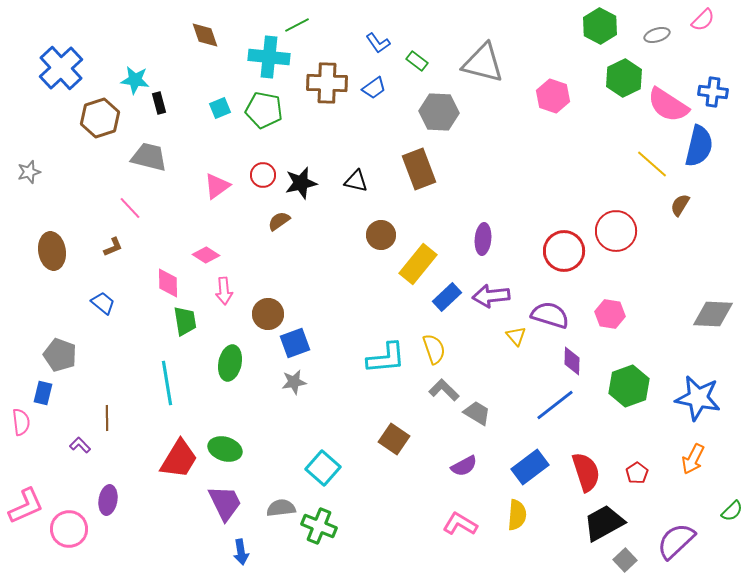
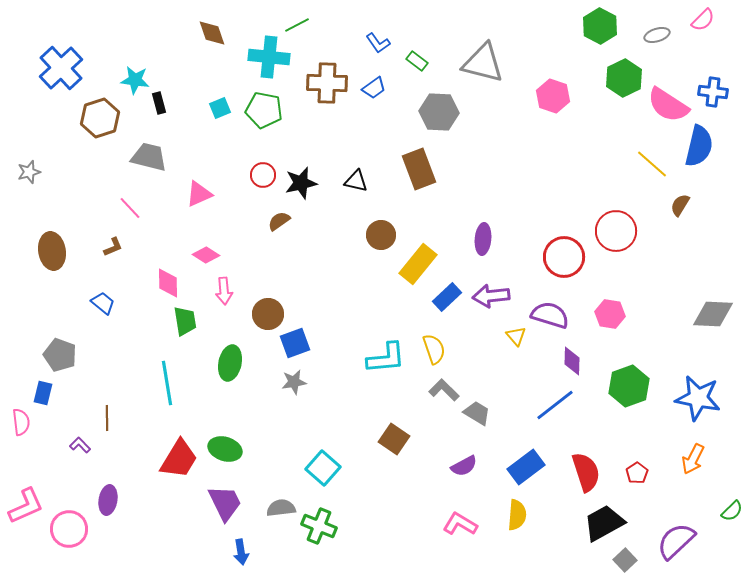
brown diamond at (205, 35): moved 7 px right, 2 px up
pink triangle at (217, 186): moved 18 px left, 8 px down; rotated 12 degrees clockwise
red circle at (564, 251): moved 6 px down
blue rectangle at (530, 467): moved 4 px left
